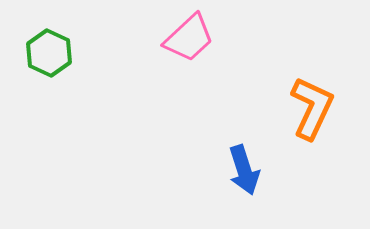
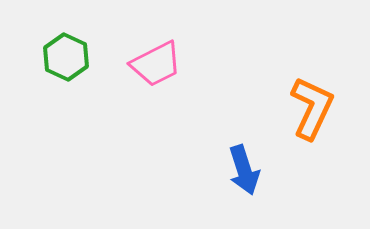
pink trapezoid: moved 33 px left, 26 px down; rotated 16 degrees clockwise
green hexagon: moved 17 px right, 4 px down
